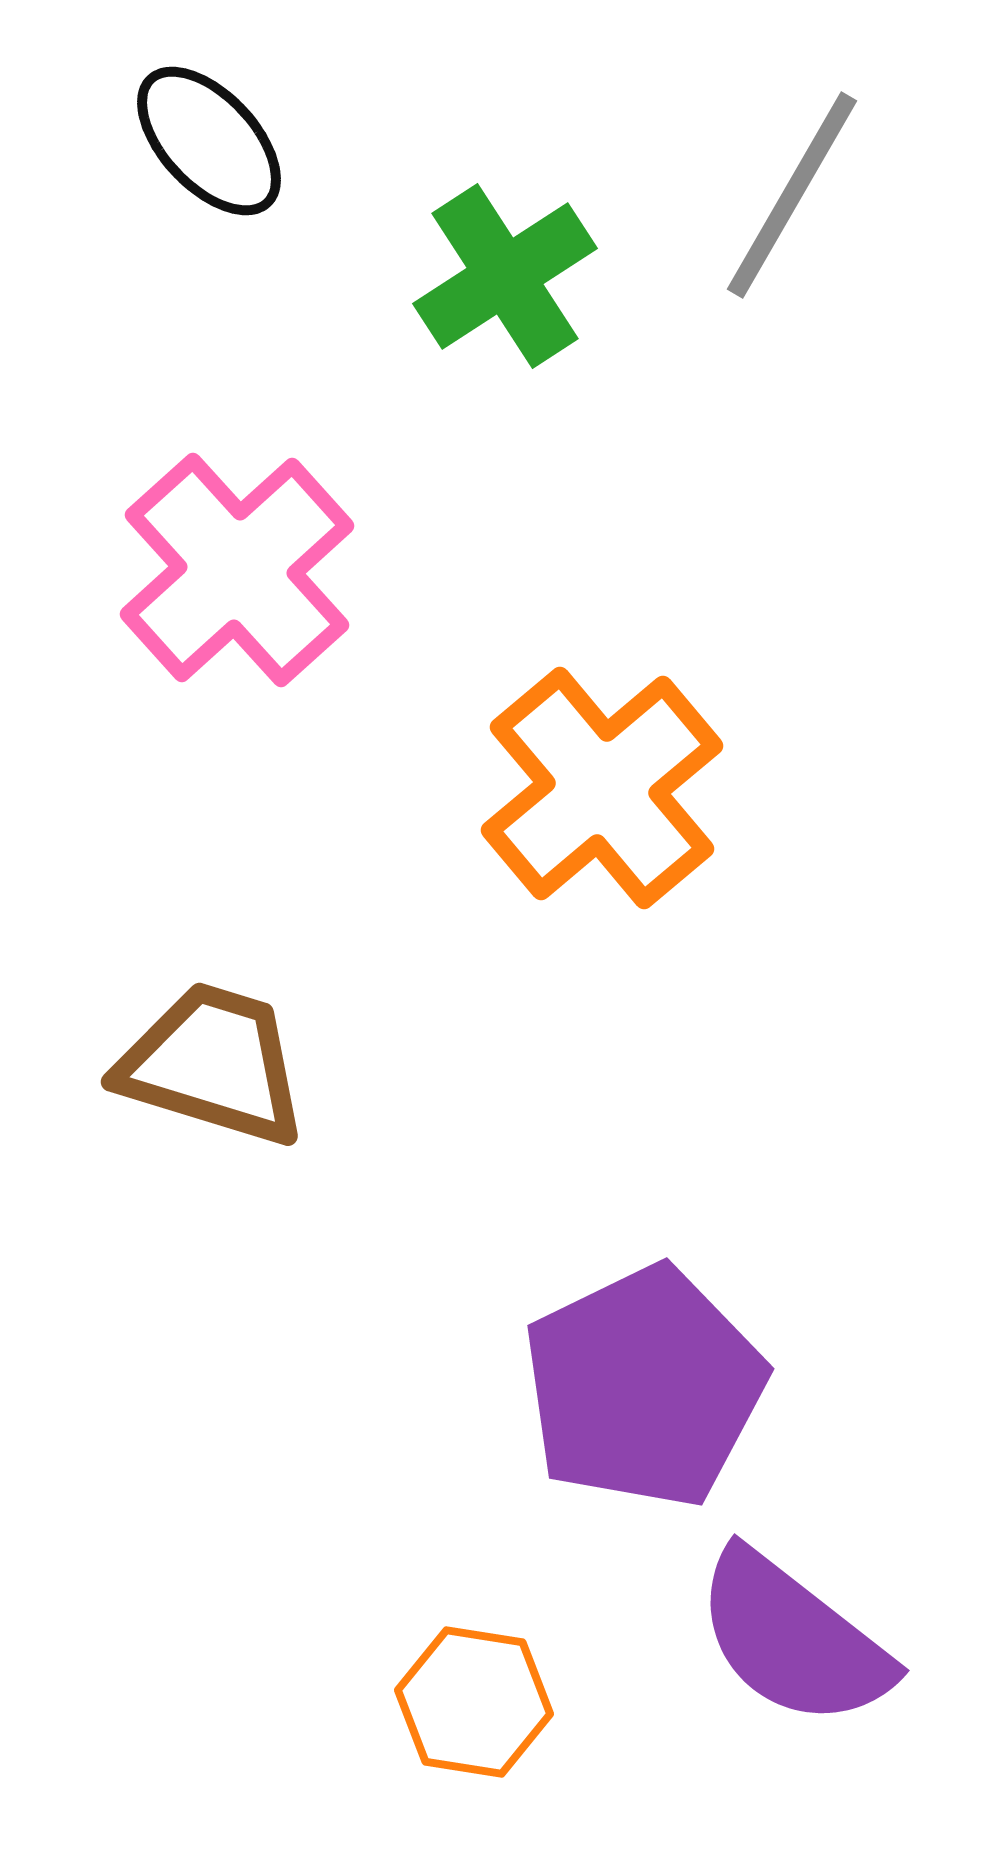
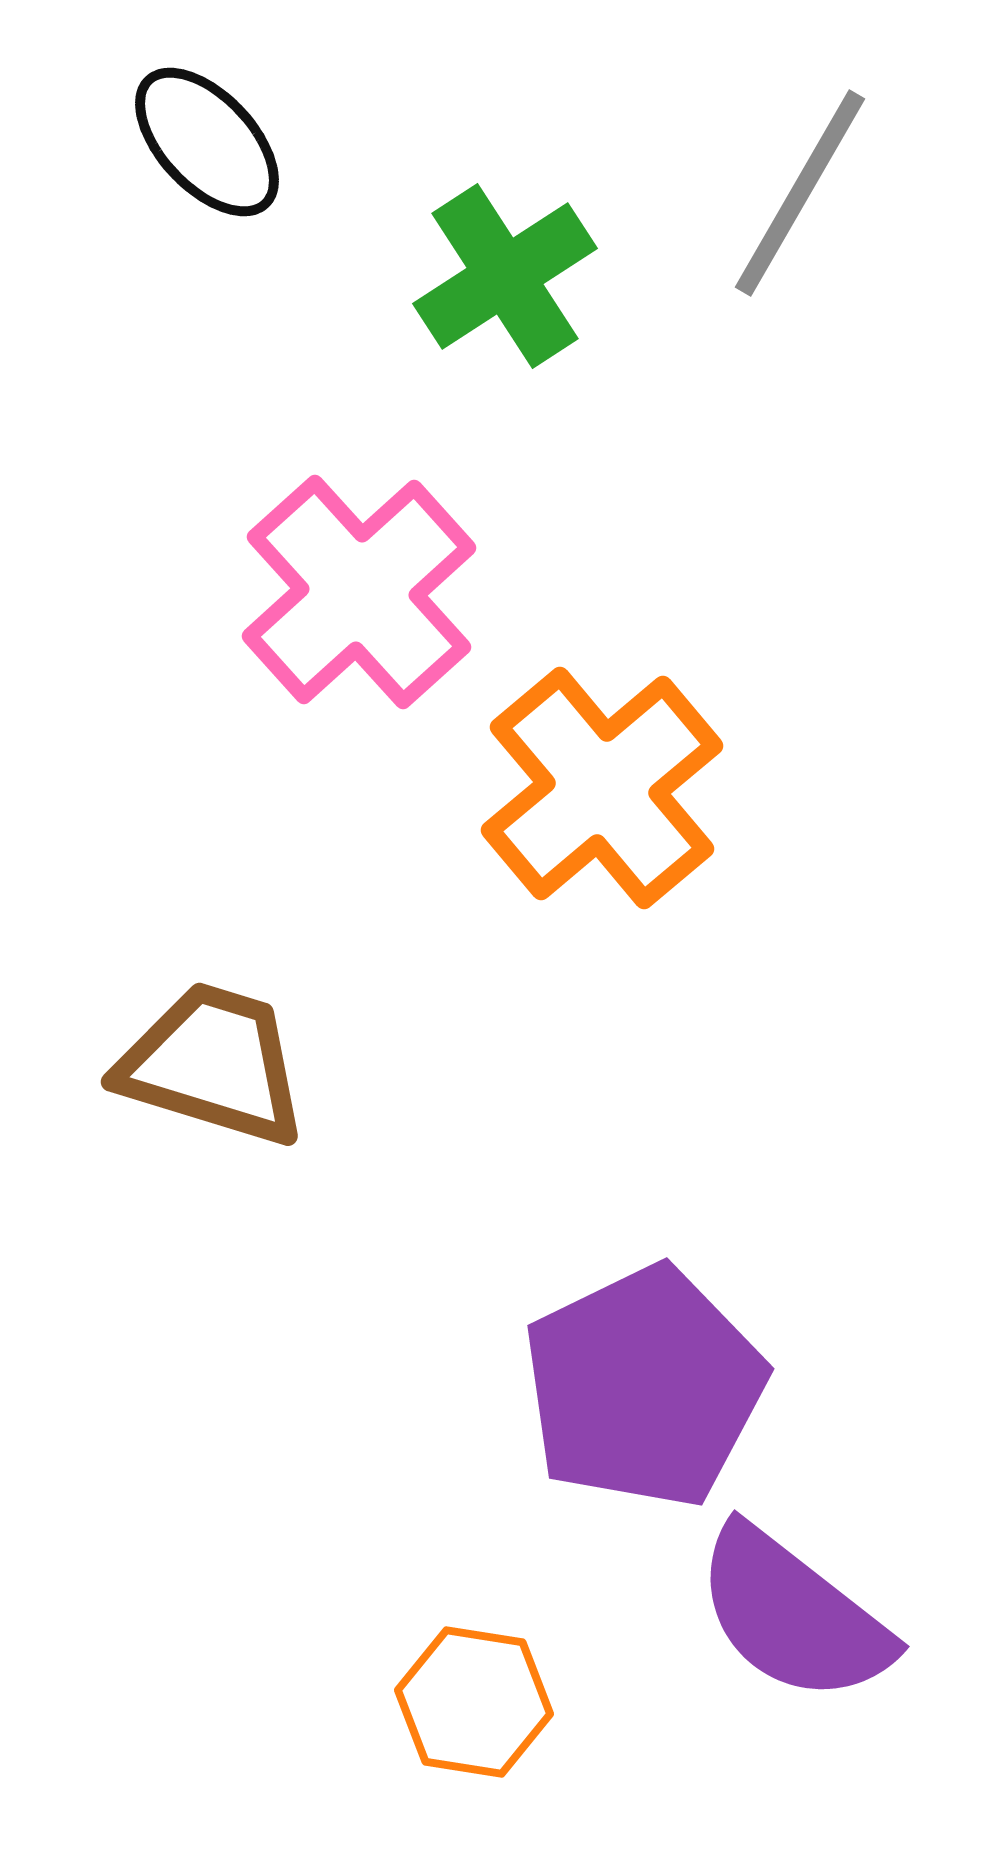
black ellipse: moved 2 px left, 1 px down
gray line: moved 8 px right, 2 px up
pink cross: moved 122 px right, 22 px down
purple semicircle: moved 24 px up
